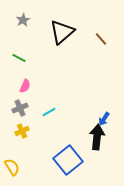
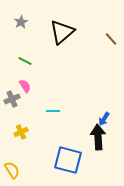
gray star: moved 2 px left, 2 px down
brown line: moved 10 px right
green line: moved 6 px right, 3 px down
pink semicircle: rotated 56 degrees counterclockwise
gray cross: moved 8 px left, 9 px up
cyan line: moved 4 px right, 1 px up; rotated 32 degrees clockwise
yellow cross: moved 1 px left, 1 px down
black arrow: moved 1 px right; rotated 10 degrees counterclockwise
blue square: rotated 36 degrees counterclockwise
yellow semicircle: moved 3 px down
